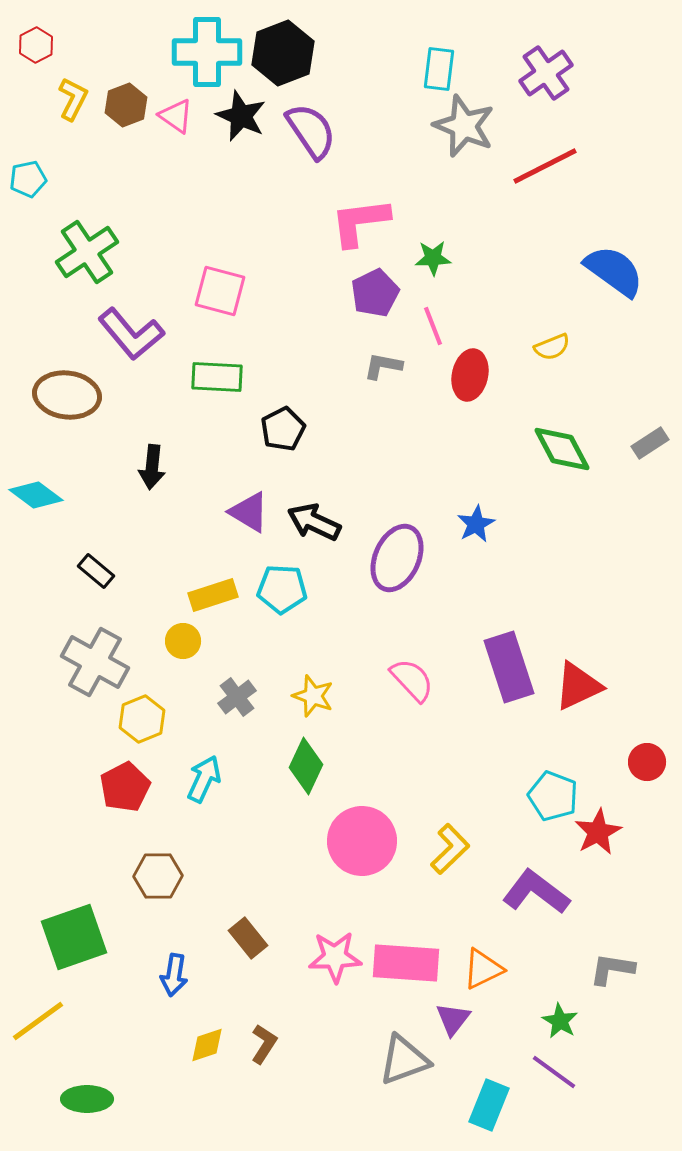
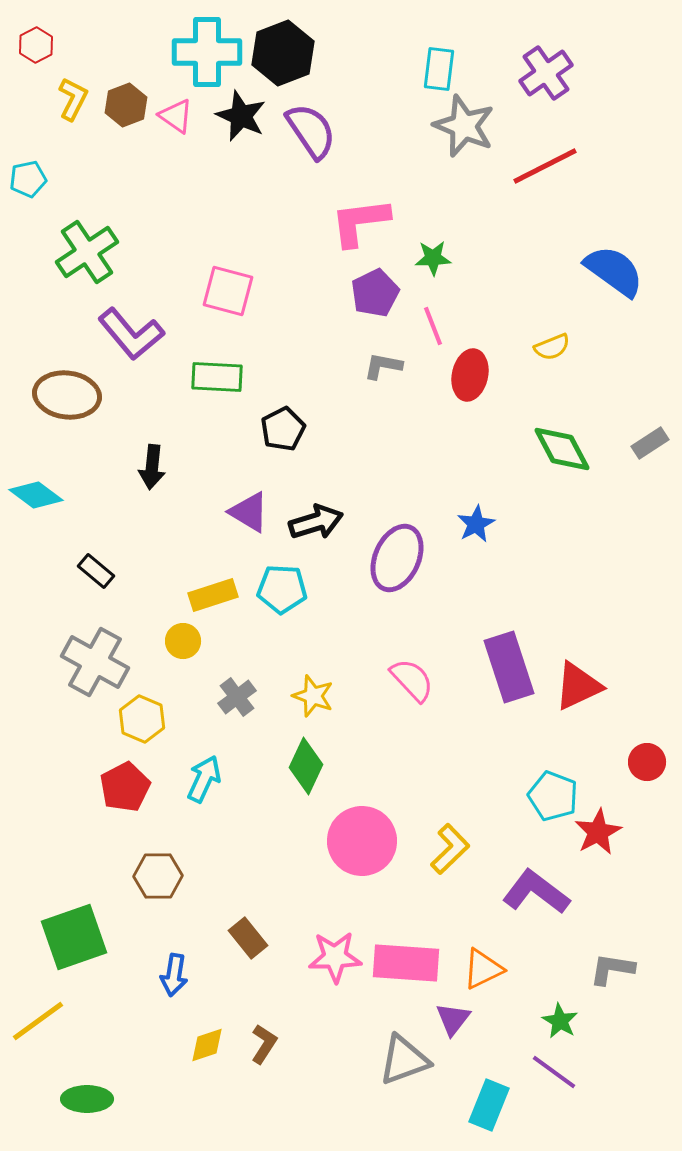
pink square at (220, 291): moved 8 px right
black arrow at (314, 522): moved 2 px right; rotated 138 degrees clockwise
yellow hexagon at (142, 719): rotated 15 degrees counterclockwise
